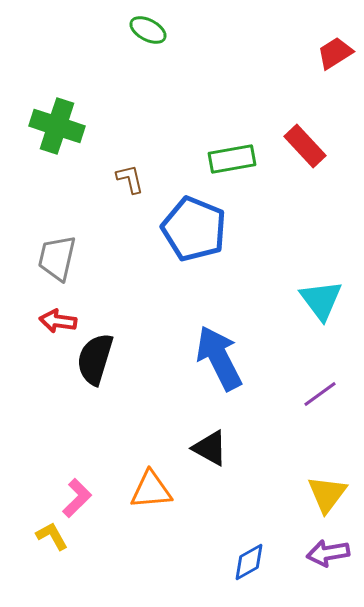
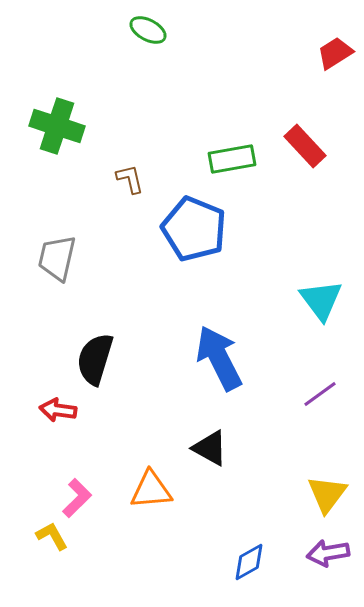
red arrow: moved 89 px down
